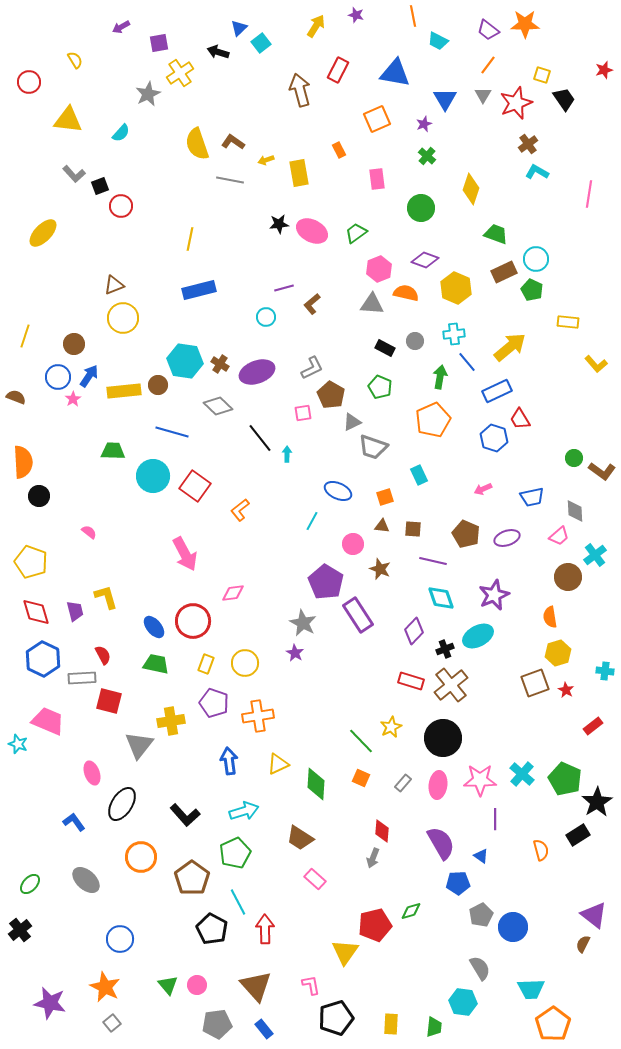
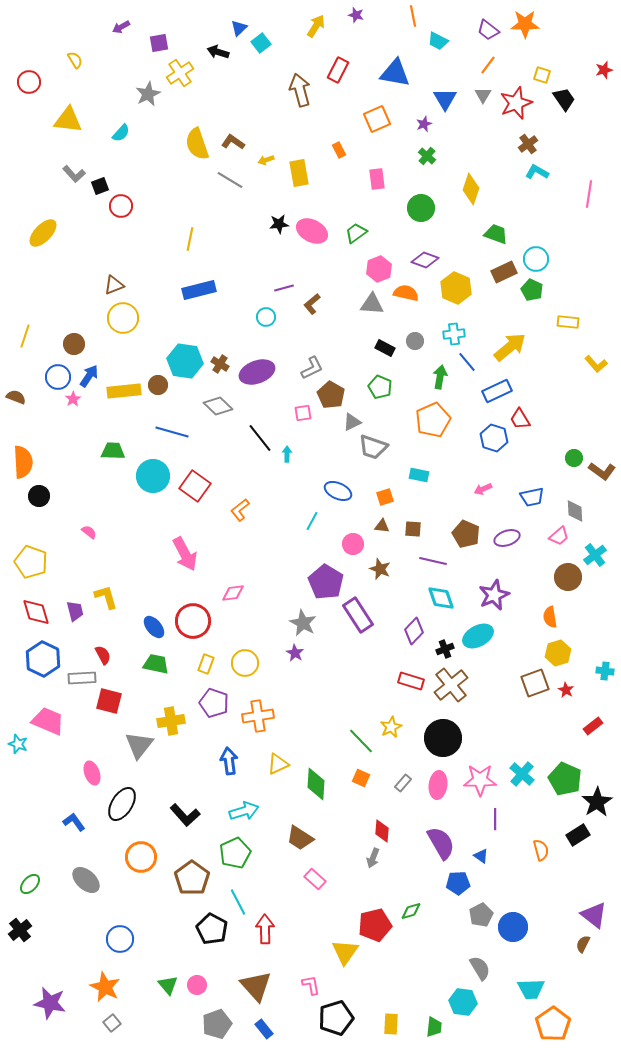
gray line at (230, 180): rotated 20 degrees clockwise
cyan rectangle at (419, 475): rotated 54 degrees counterclockwise
gray pentagon at (217, 1024): rotated 12 degrees counterclockwise
